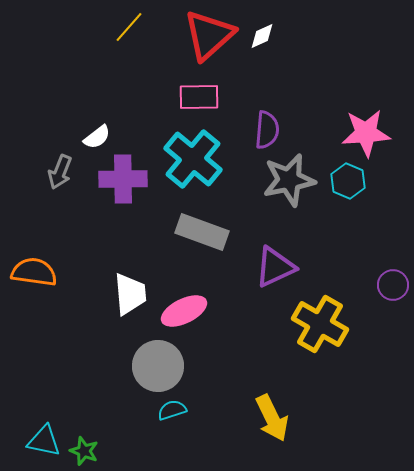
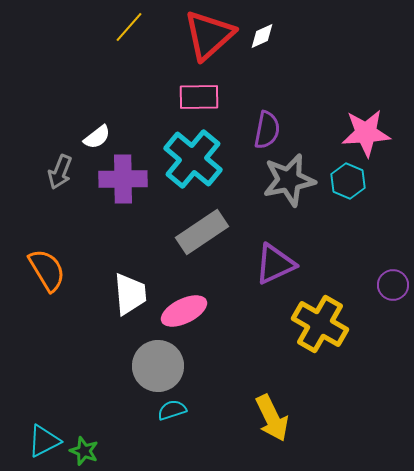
purple semicircle: rotated 6 degrees clockwise
gray rectangle: rotated 54 degrees counterclockwise
purple triangle: moved 3 px up
orange semicircle: moved 13 px right, 2 px up; rotated 51 degrees clockwise
cyan triangle: rotated 39 degrees counterclockwise
